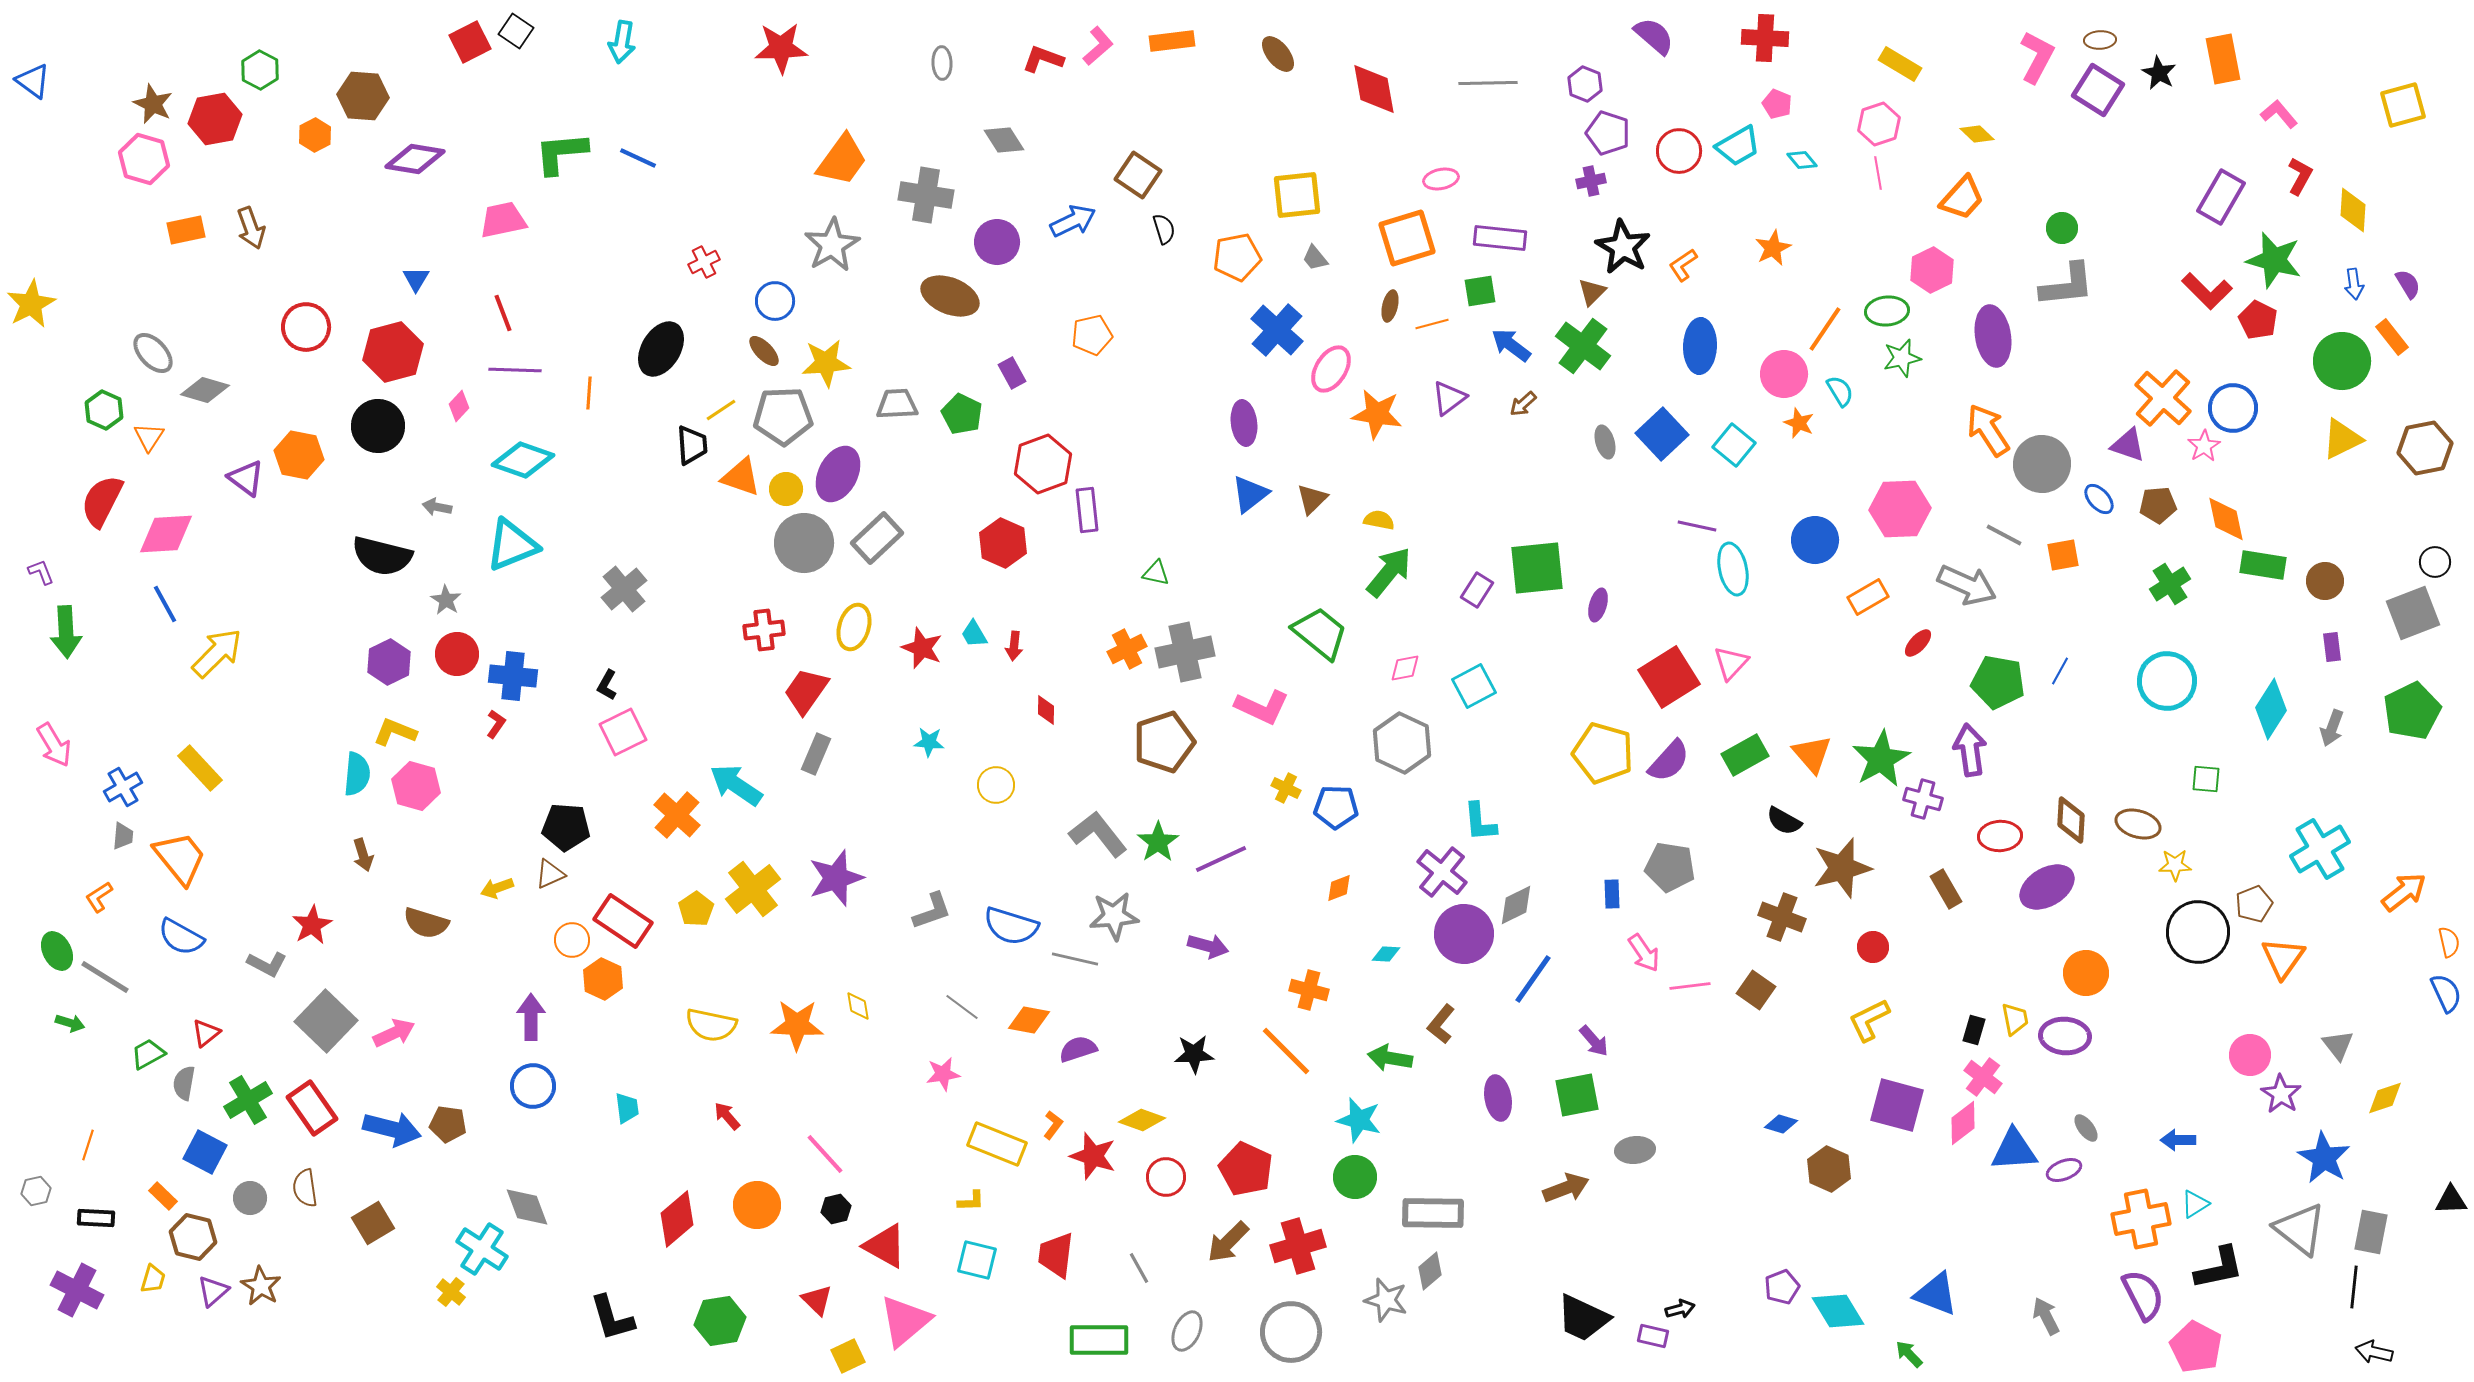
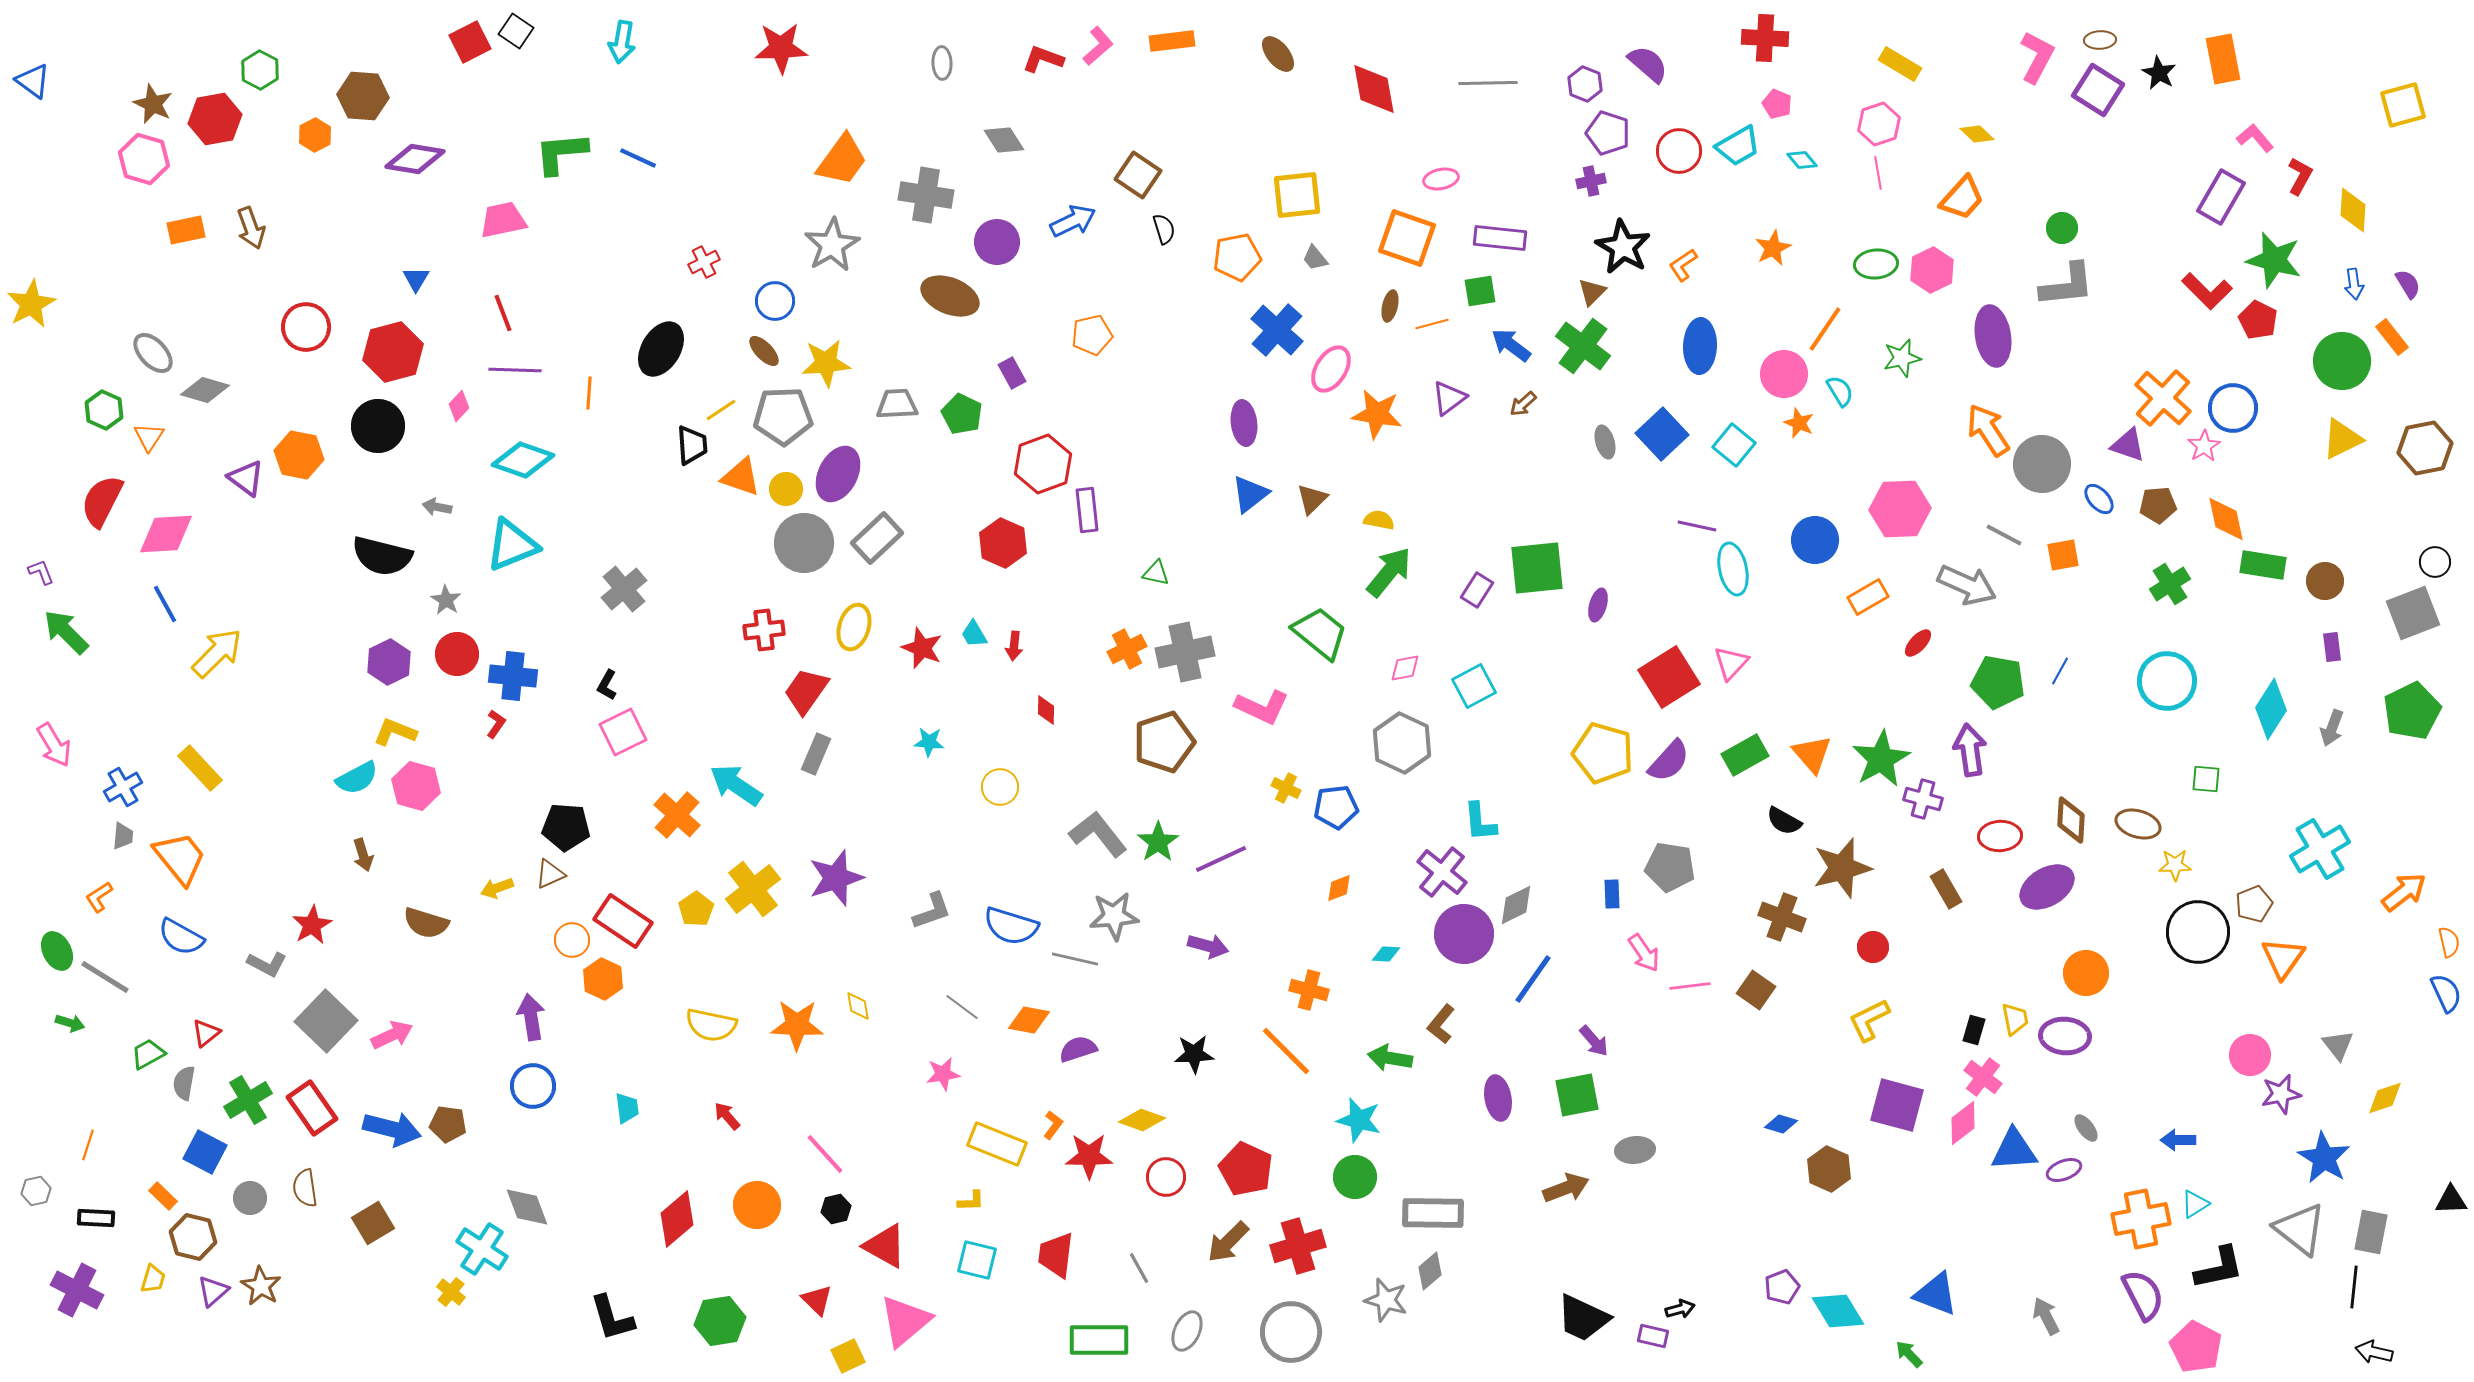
purple semicircle at (1654, 36): moved 6 px left, 28 px down
pink L-shape at (2279, 114): moved 24 px left, 24 px down
orange square at (1407, 238): rotated 36 degrees clockwise
green ellipse at (1887, 311): moved 11 px left, 47 px up
green arrow at (66, 632): rotated 138 degrees clockwise
cyan semicircle at (357, 774): moved 4 px down; rotated 57 degrees clockwise
yellow circle at (996, 785): moved 4 px right, 2 px down
blue pentagon at (1336, 807): rotated 9 degrees counterclockwise
purple arrow at (531, 1017): rotated 9 degrees counterclockwise
pink arrow at (394, 1033): moved 2 px left, 2 px down
purple star at (2281, 1094): rotated 27 degrees clockwise
red star at (1093, 1156): moved 4 px left; rotated 18 degrees counterclockwise
